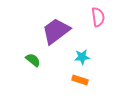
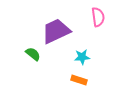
purple trapezoid: rotated 12 degrees clockwise
green semicircle: moved 6 px up
orange rectangle: moved 1 px left
